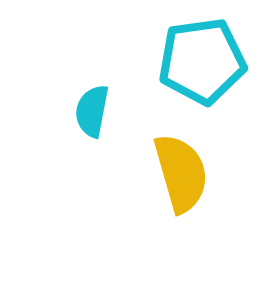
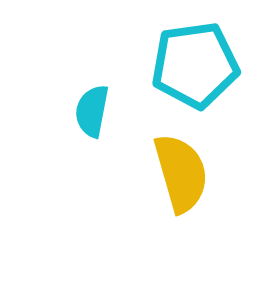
cyan pentagon: moved 7 px left, 4 px down
